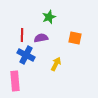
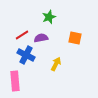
red line: rotated 56 degrees clockwise
